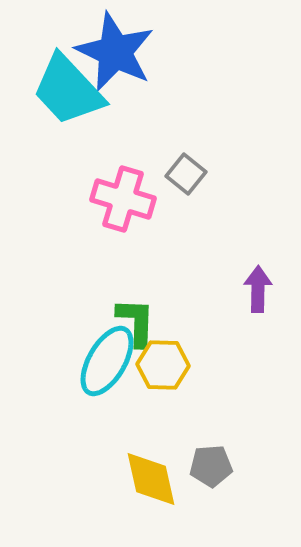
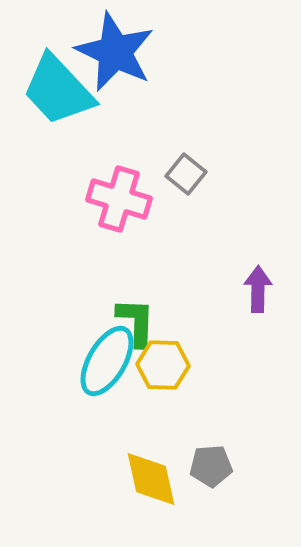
cyan trapezoid: moved 10 px left
pink cross: moved 4 px left
